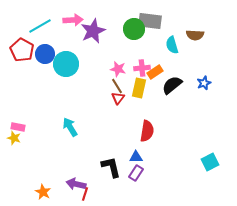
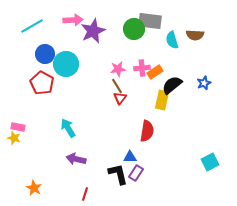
cyan line: moved 8 px left
cyan semicircle: moved 5 px up
red pentagon: moved 20 px right, 33 px down
pink star: rotated 21 degrees counterclockwise
yellow rectangle: moved 23 px right, 12 px down
red triangle: moved 2 px right
cyan arrow: moved 2 px left, 1 px down
blue triangle: moved 6 px left
black L-shape: moved 7 px right, 7 px down
purple arrow: moved 25 px up
orange star: moved 9 px left, 4 px up
